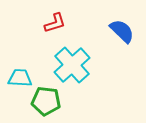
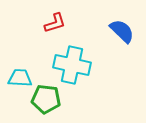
cyan cross: rotated 36 degrees counterclockwise
green pentagon: moved 2 px up
